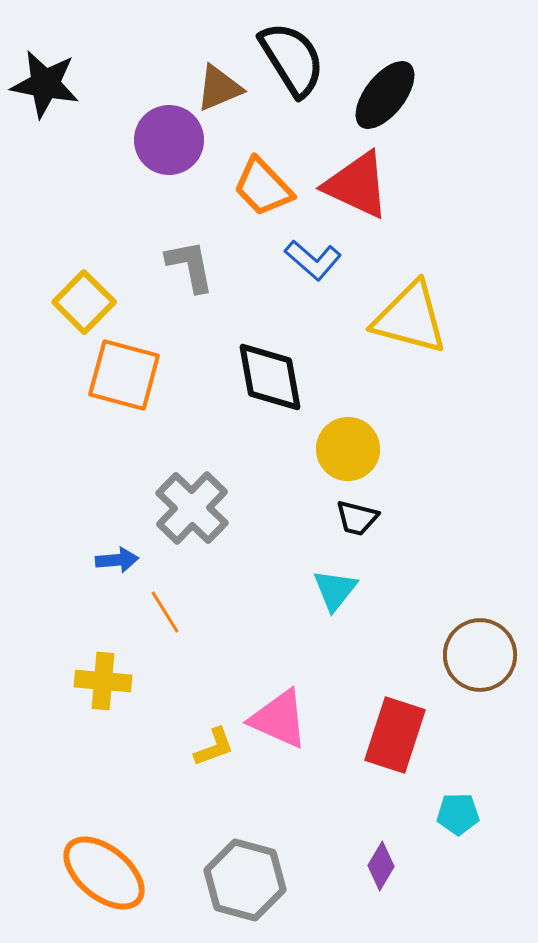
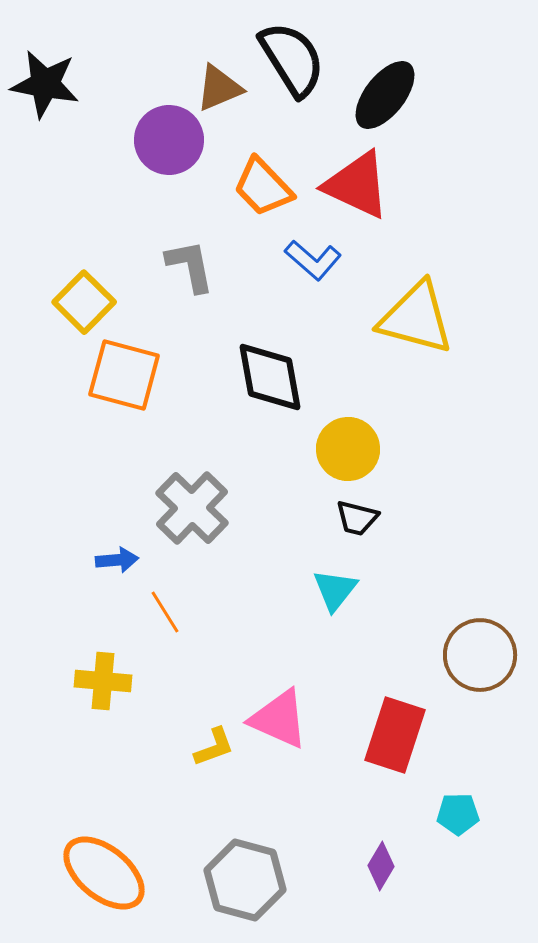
yellow triangle: moved 6 px right
